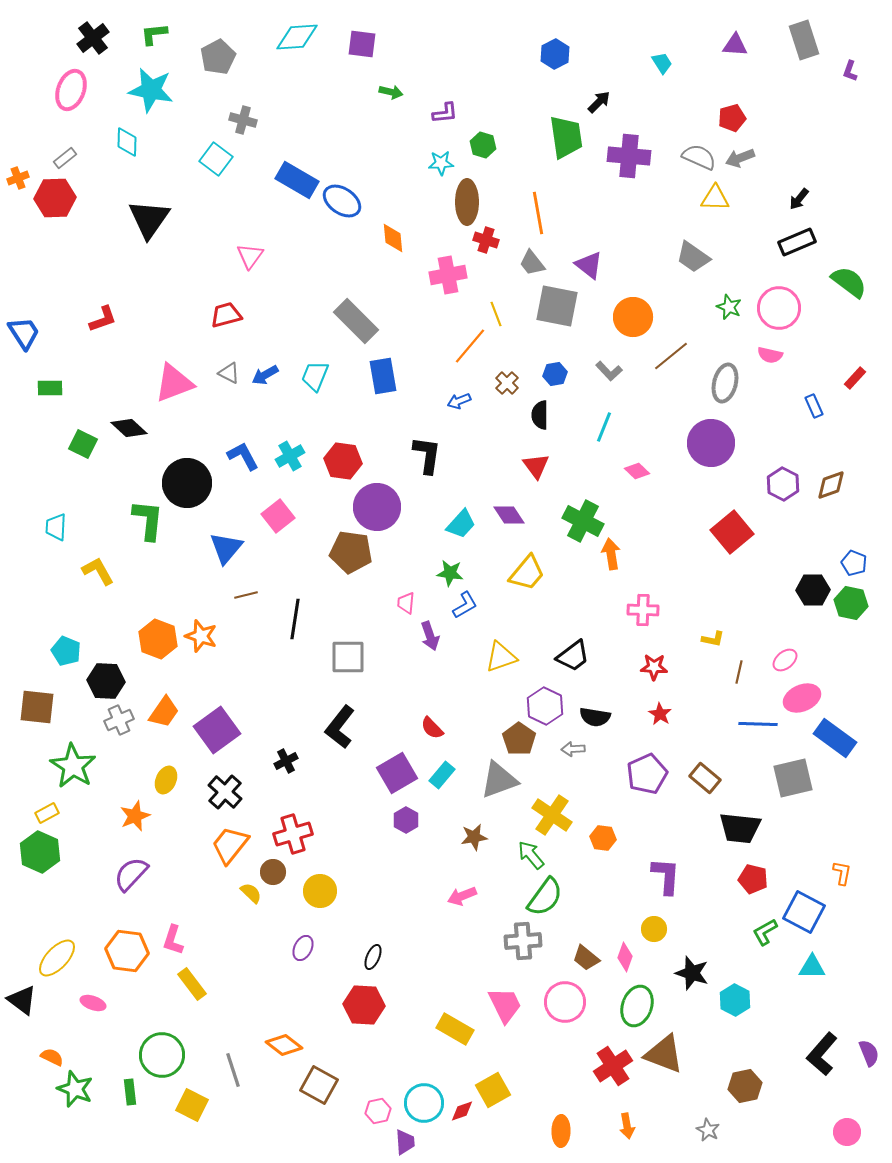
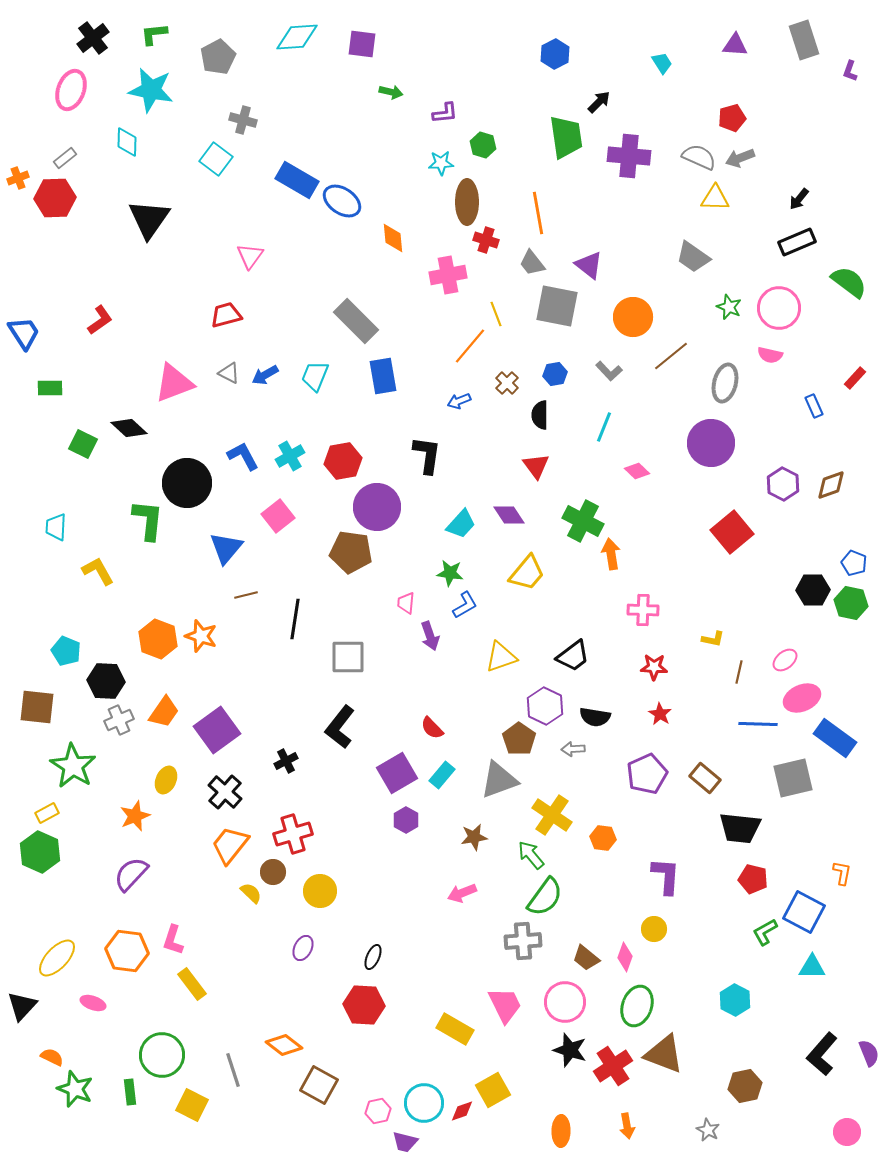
red L-shape at (103, 319): moved 3 px left, 1 px down; rotated 16 degrees counterclockwise
red hexagon at (343, 461): rotated 18 degrees counterclockwise
pink arrow at (462, 896): moved 3 px up
black star at (692, 973): moved 122 px left, 77 px down
black triangle at (22, 1000): moved 6 px down; rotated 36 degrees clockwise
purple trapezoid at (405, 1142): rotated 108 degrees clockwise
